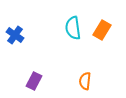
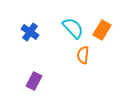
cyan semicircle: rotated 145 degrees clockwise
blue cross: moved 15 px right, 3 px up
orange semicircle: moved 2 px left, 26 px up
